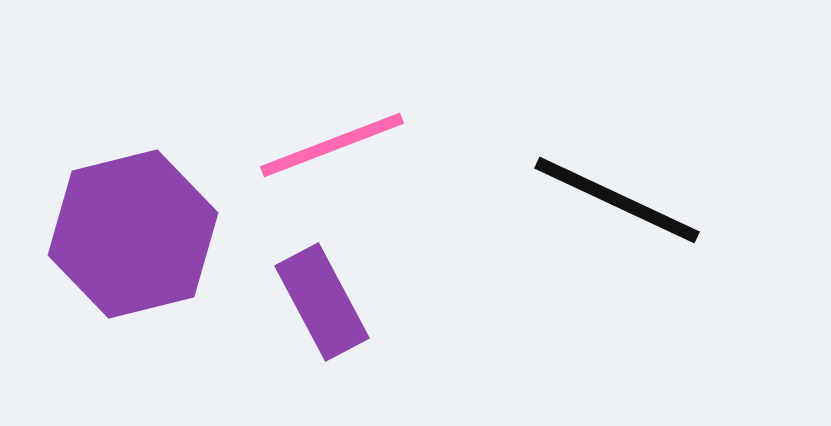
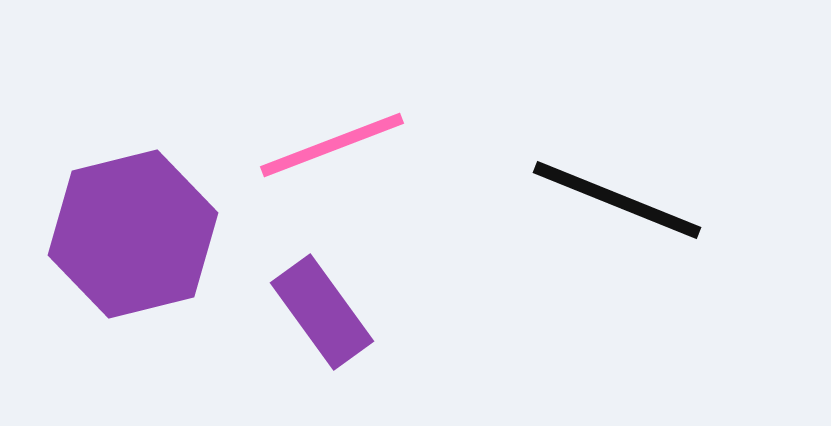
black line: rotated 3 degrees counterclockwise
purple rectangle: moved 10 px down; rotated 8 degrees counterclockwise
